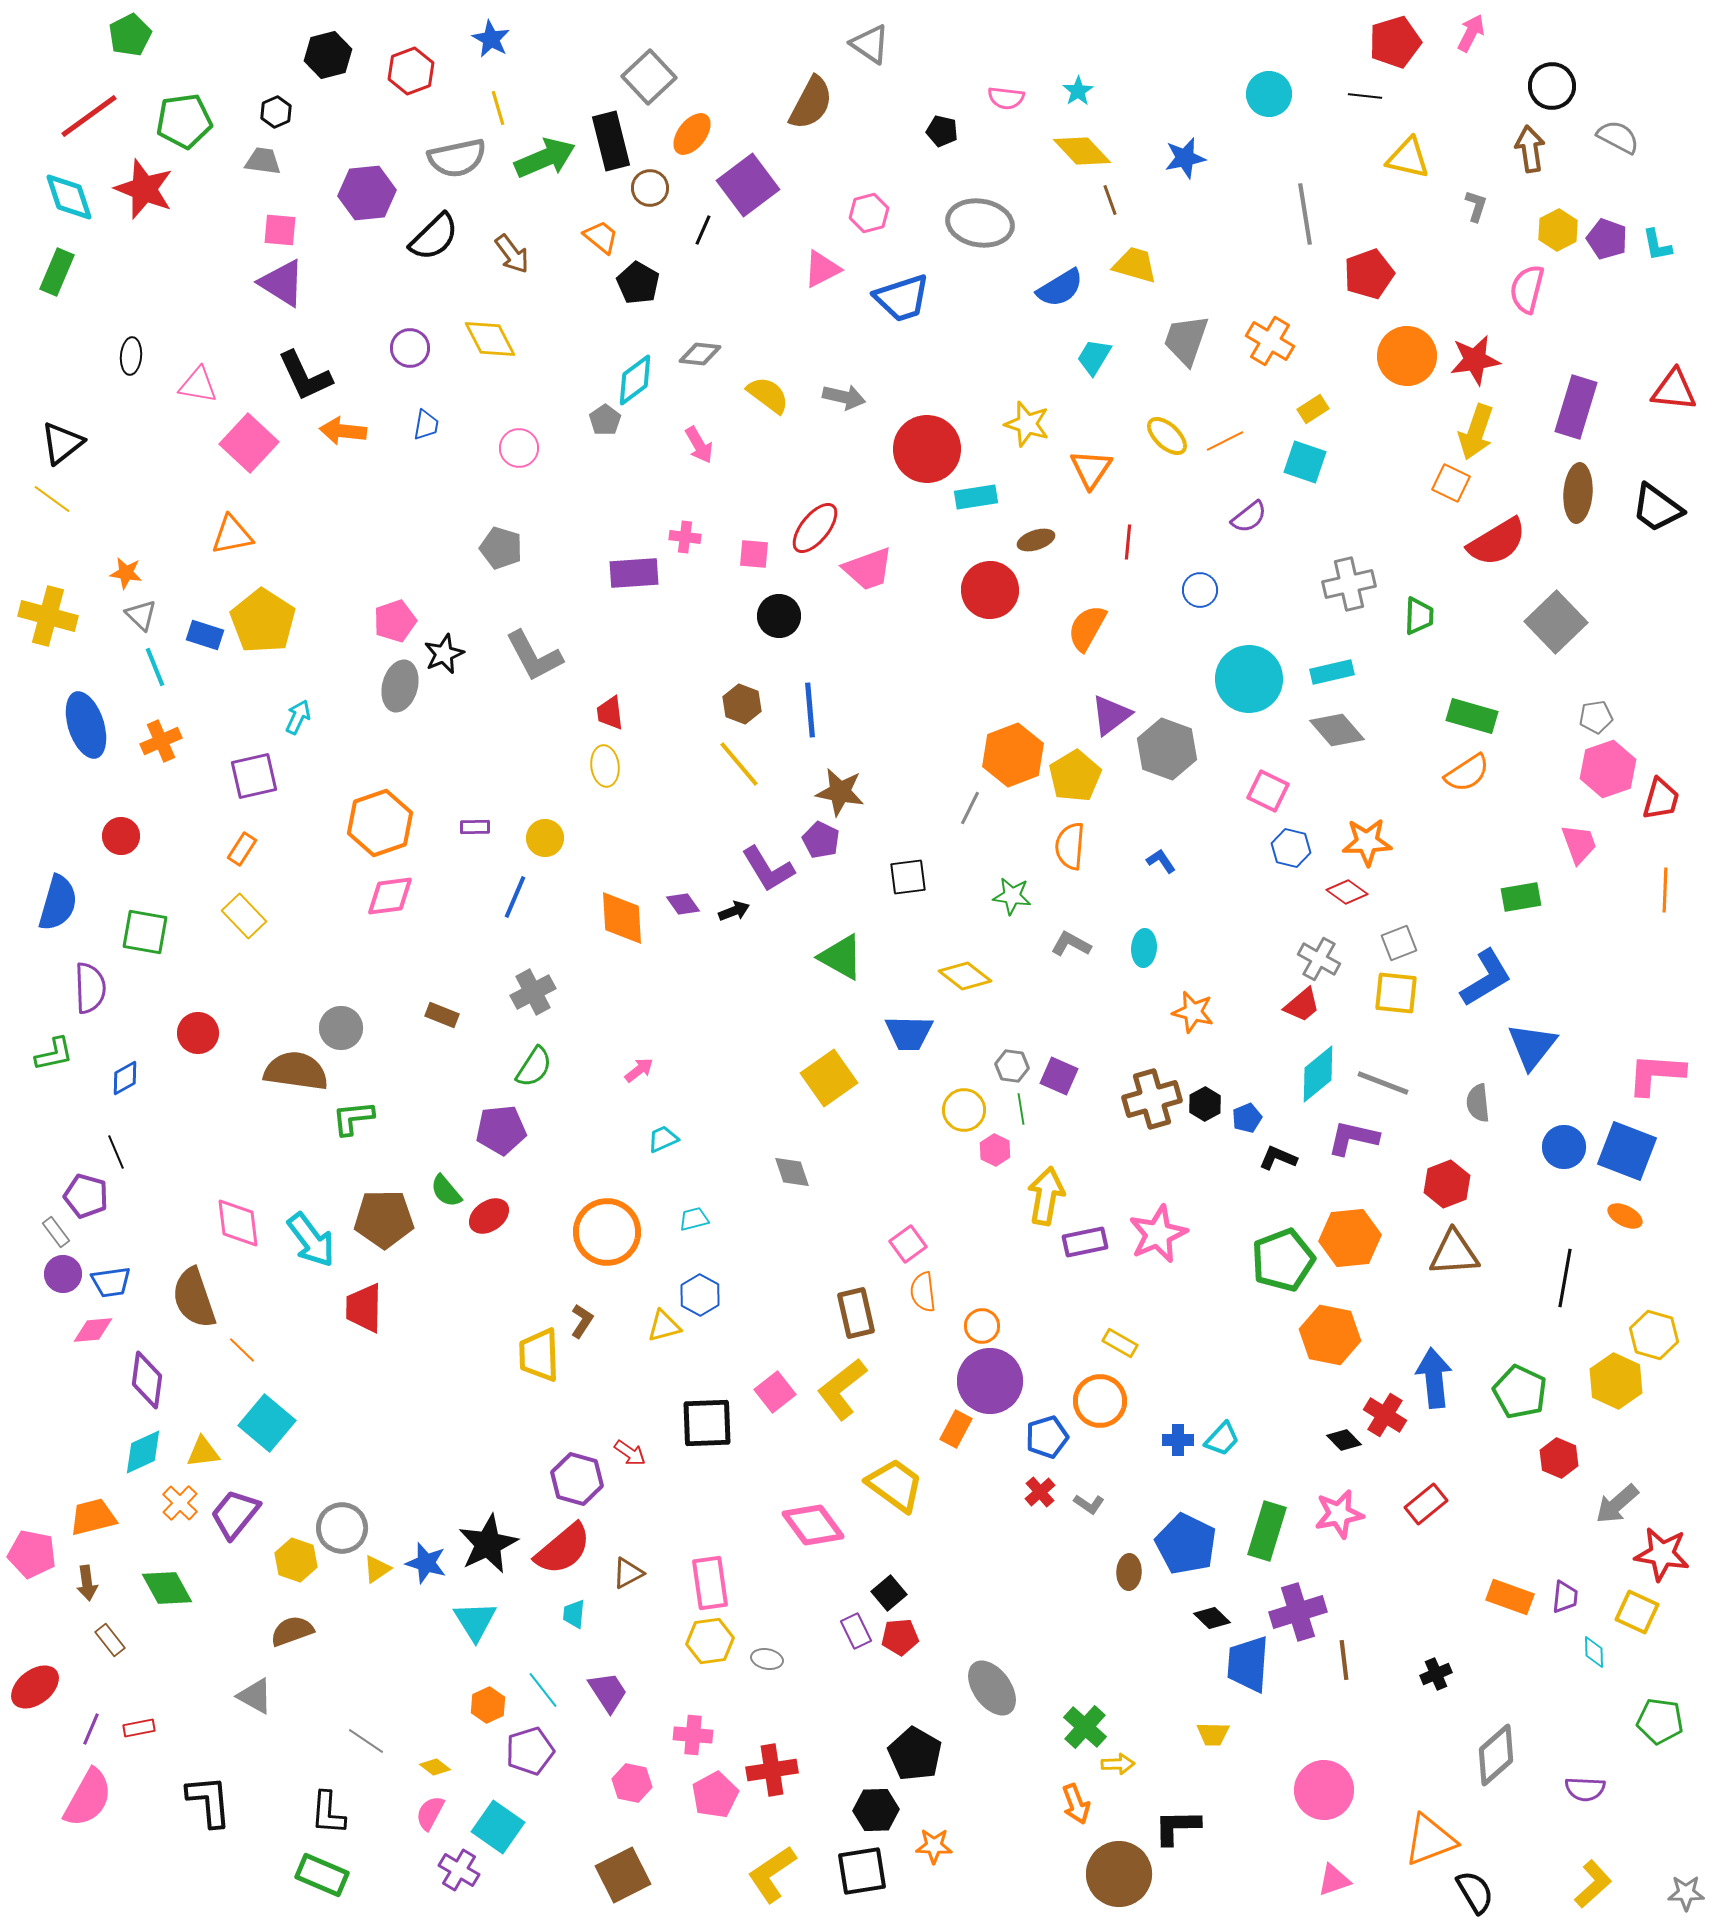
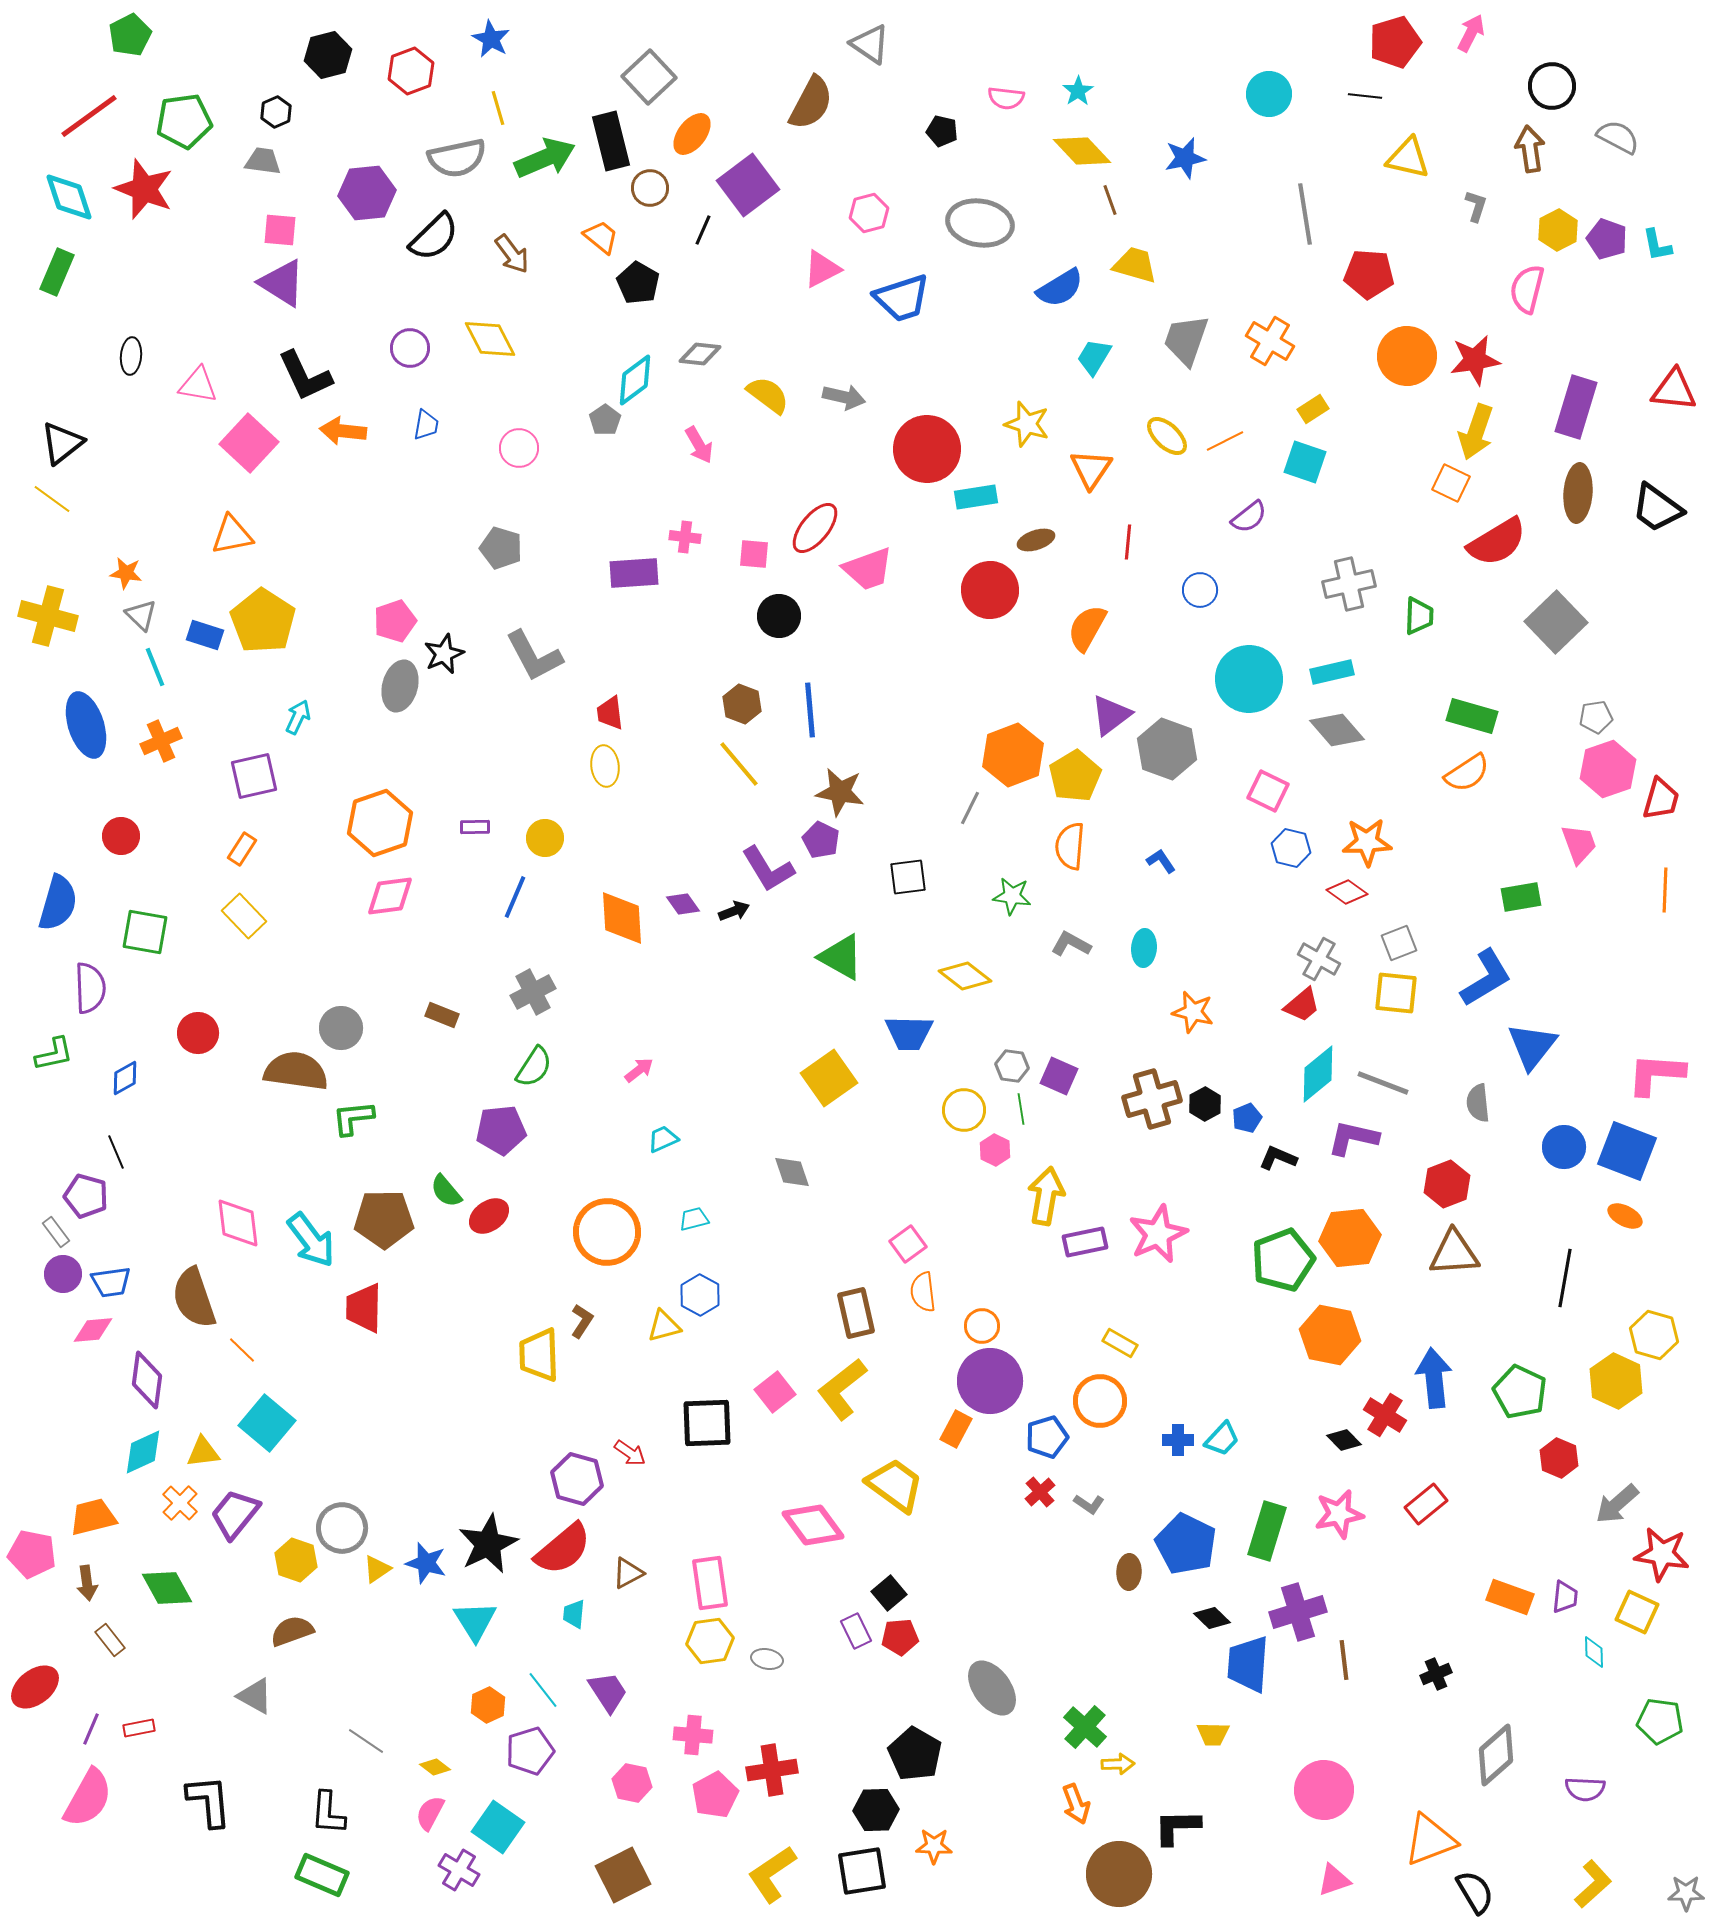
red pentagon at (1369, 274): rotated 24 degrees clockwise
